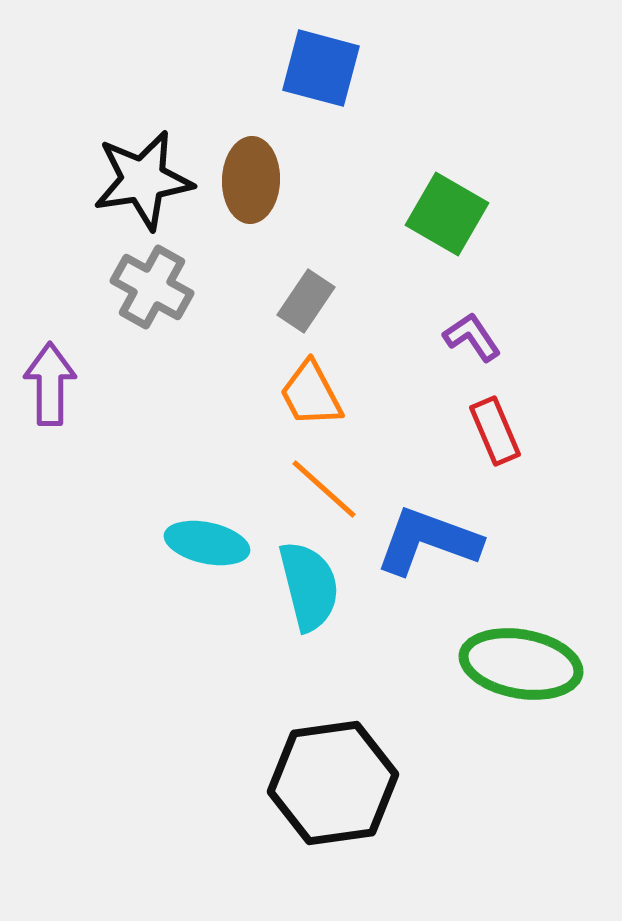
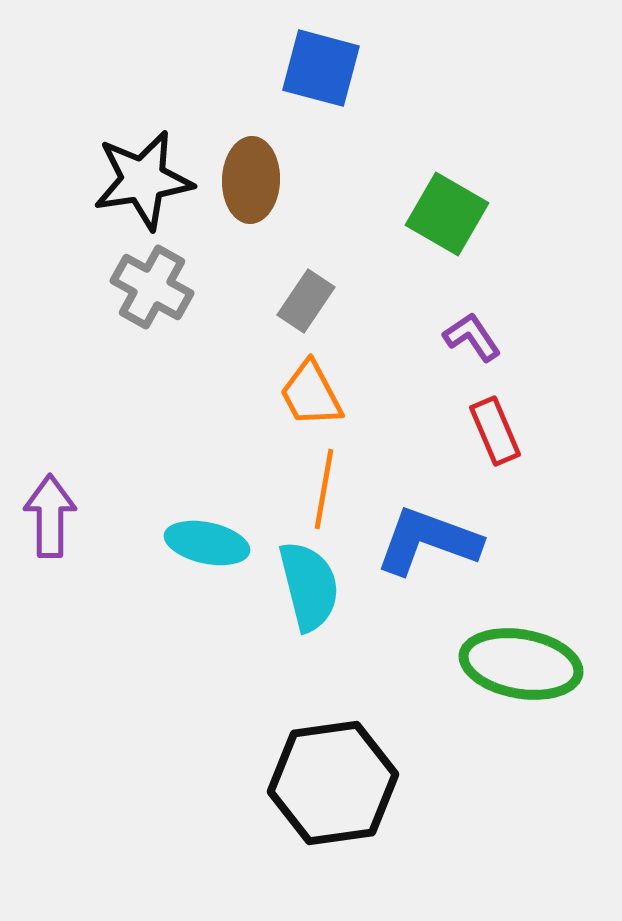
purple arrow: moved 132 px down
orange line: rotated 58 degrees clockwise
